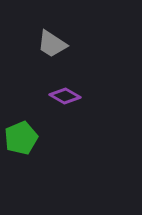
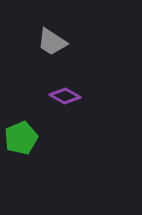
gray trapezoid: moved 2 px up
